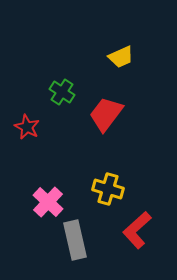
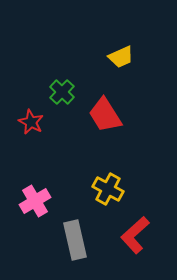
green cross: rotated 10 degrees clockwise
red trapezoid: moved 1 px left, 1 px down; rotated 69 degrees counterclockwise
red star: moved 4 px right, 5 px up
yellow cross: rotated 12 degrees clockwise
pink cross: moved 13 px left, 1 px up; rotated 16 degrees clockwise
red L-shape: moved 2 px left, 5 px down
